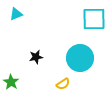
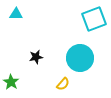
cyan triangle: rotated 24 degrees clockwise
cyan square: rotated 20 degrees counterclockwise
yellow semicircle: rotated 16 degrees counterclockwise
